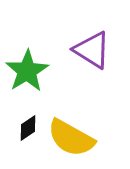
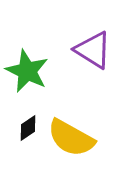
purple triangle: moved 1 px right
green star: rotated 15 degrees counterclockwise
